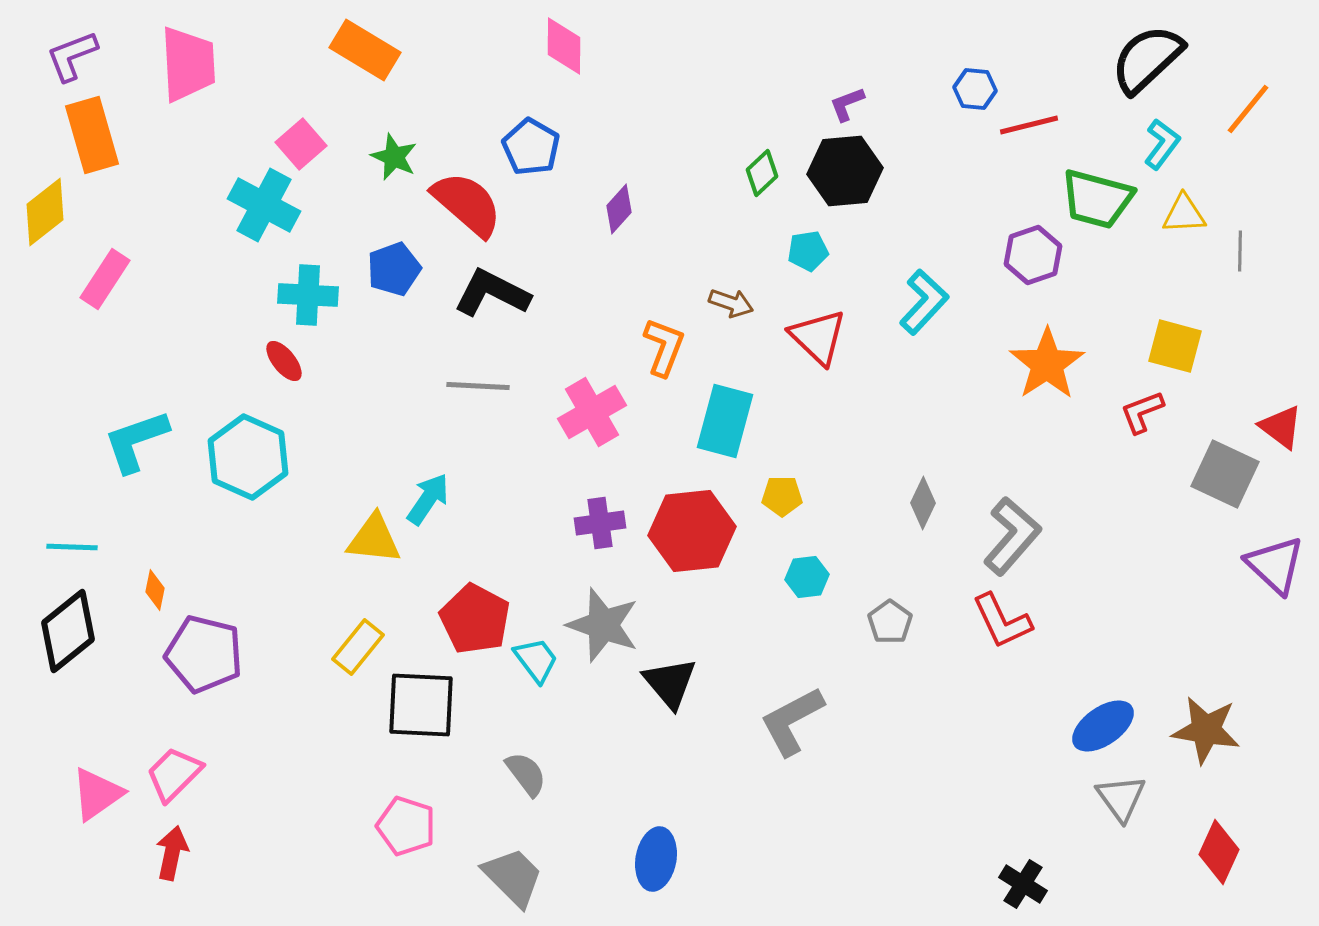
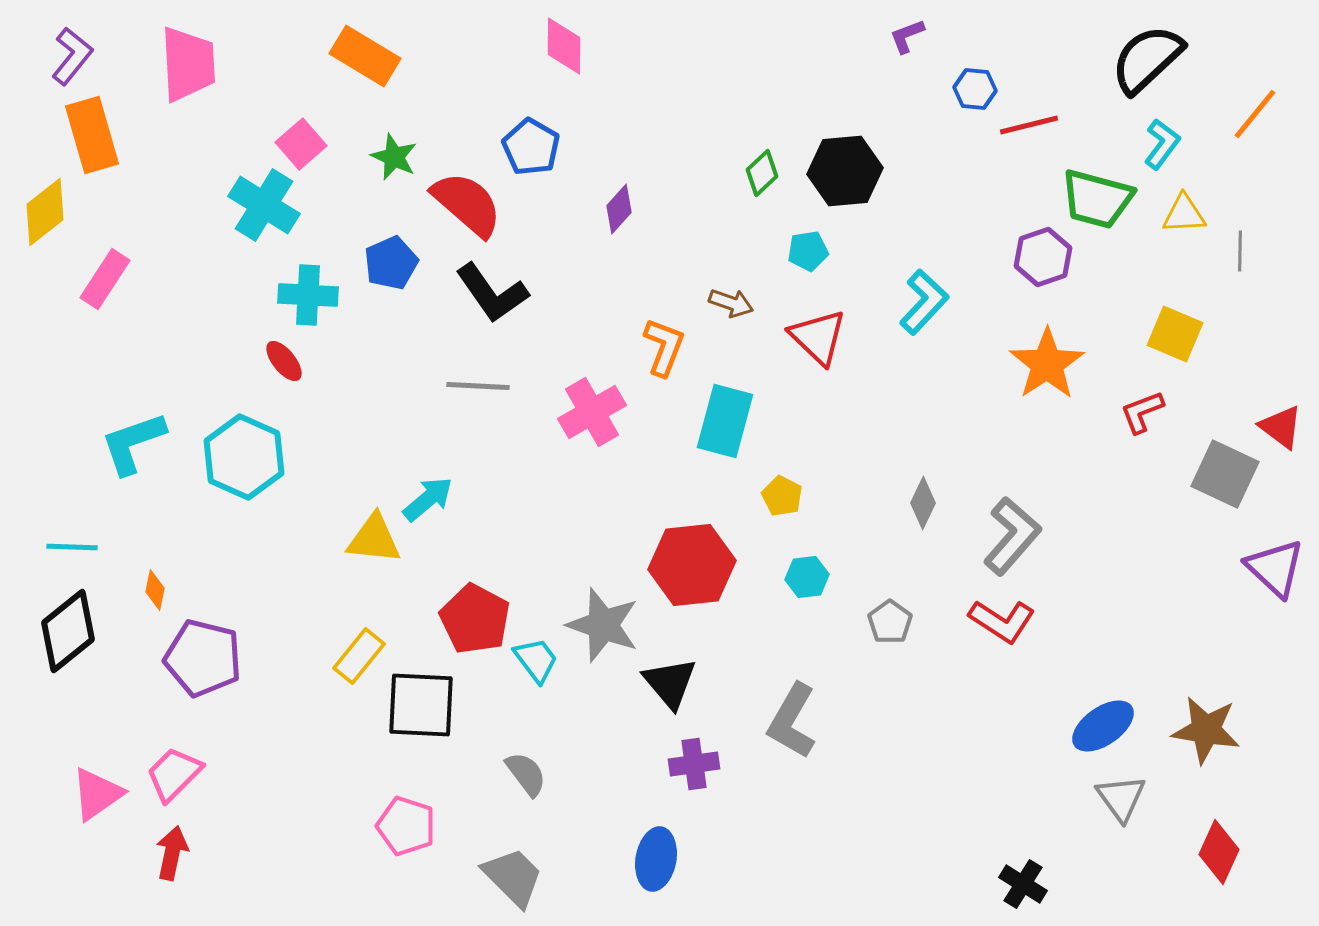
orange rectangle at (365, 50): moved 6 px down
purple L-shape at (72, 56): rotated 150 degrees clockwise
purple L-shape at (847, 104): moved 60 px right, 68 px up
orange line at (1248, 109): moved 7 px right, 5 px down
cyan cross at (264, 205): rotated 4 degrees clockwise
purple hexagon at (1033, 255): moved 10 px right, 2 px down
blue pentagon at (394, 269): moved 3 px left, 6 px up; rotated 4 degrees counterclockwise
black L-shape at (492, 293): rotated 152 degrees counterclockwise
yellow square at (1175, 346): moved 12 px up; rotated 8 degrees clockwise
cyan L-shape at (136, 441): moved 3 px left, 2 px down
cyan hexagon at (248, 457): moved 4 px left
yellow pentagon at (782, 496): rotated 27 degrees clockwise
cyan arrow at (428, 499): rotated 16 degrees clockwise
purple cross at (600, 523): moved 94 px right, 241 px down
red hexagon at (692, 531): moved 34 px down
purple triangle at (1275, 565): moved 3 px down
red L-shape at (1002, 621): rotated 32 degrees counterclockwise
yellow rectangle at (358, 647): moved 1 px right, 9 px down
purple pentagon at (204, 654): moved 1 px left, 4 px down
gray L-shape at (792, 721): rotated 32 degrees counterclockwise
